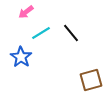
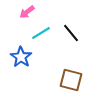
pink arrow: moved 1 px right
brown square: moved 20 px left; rotated 30 degrees clockwise
